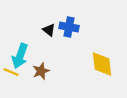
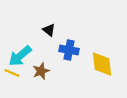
blue cross: moved 23 px down
cyan arrow: rotated 30 degrees clockwise
yellow line: moved 1 px right, 1 px down
